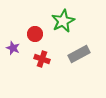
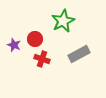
red circle: moved 5 px down
purple star: moved 1 px right, 3 px up
